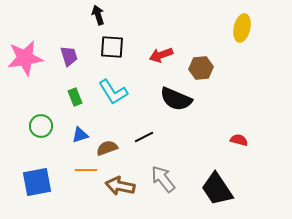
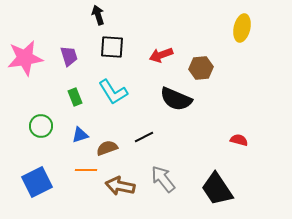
blue square: rotated 16 degrees counterclockwise
